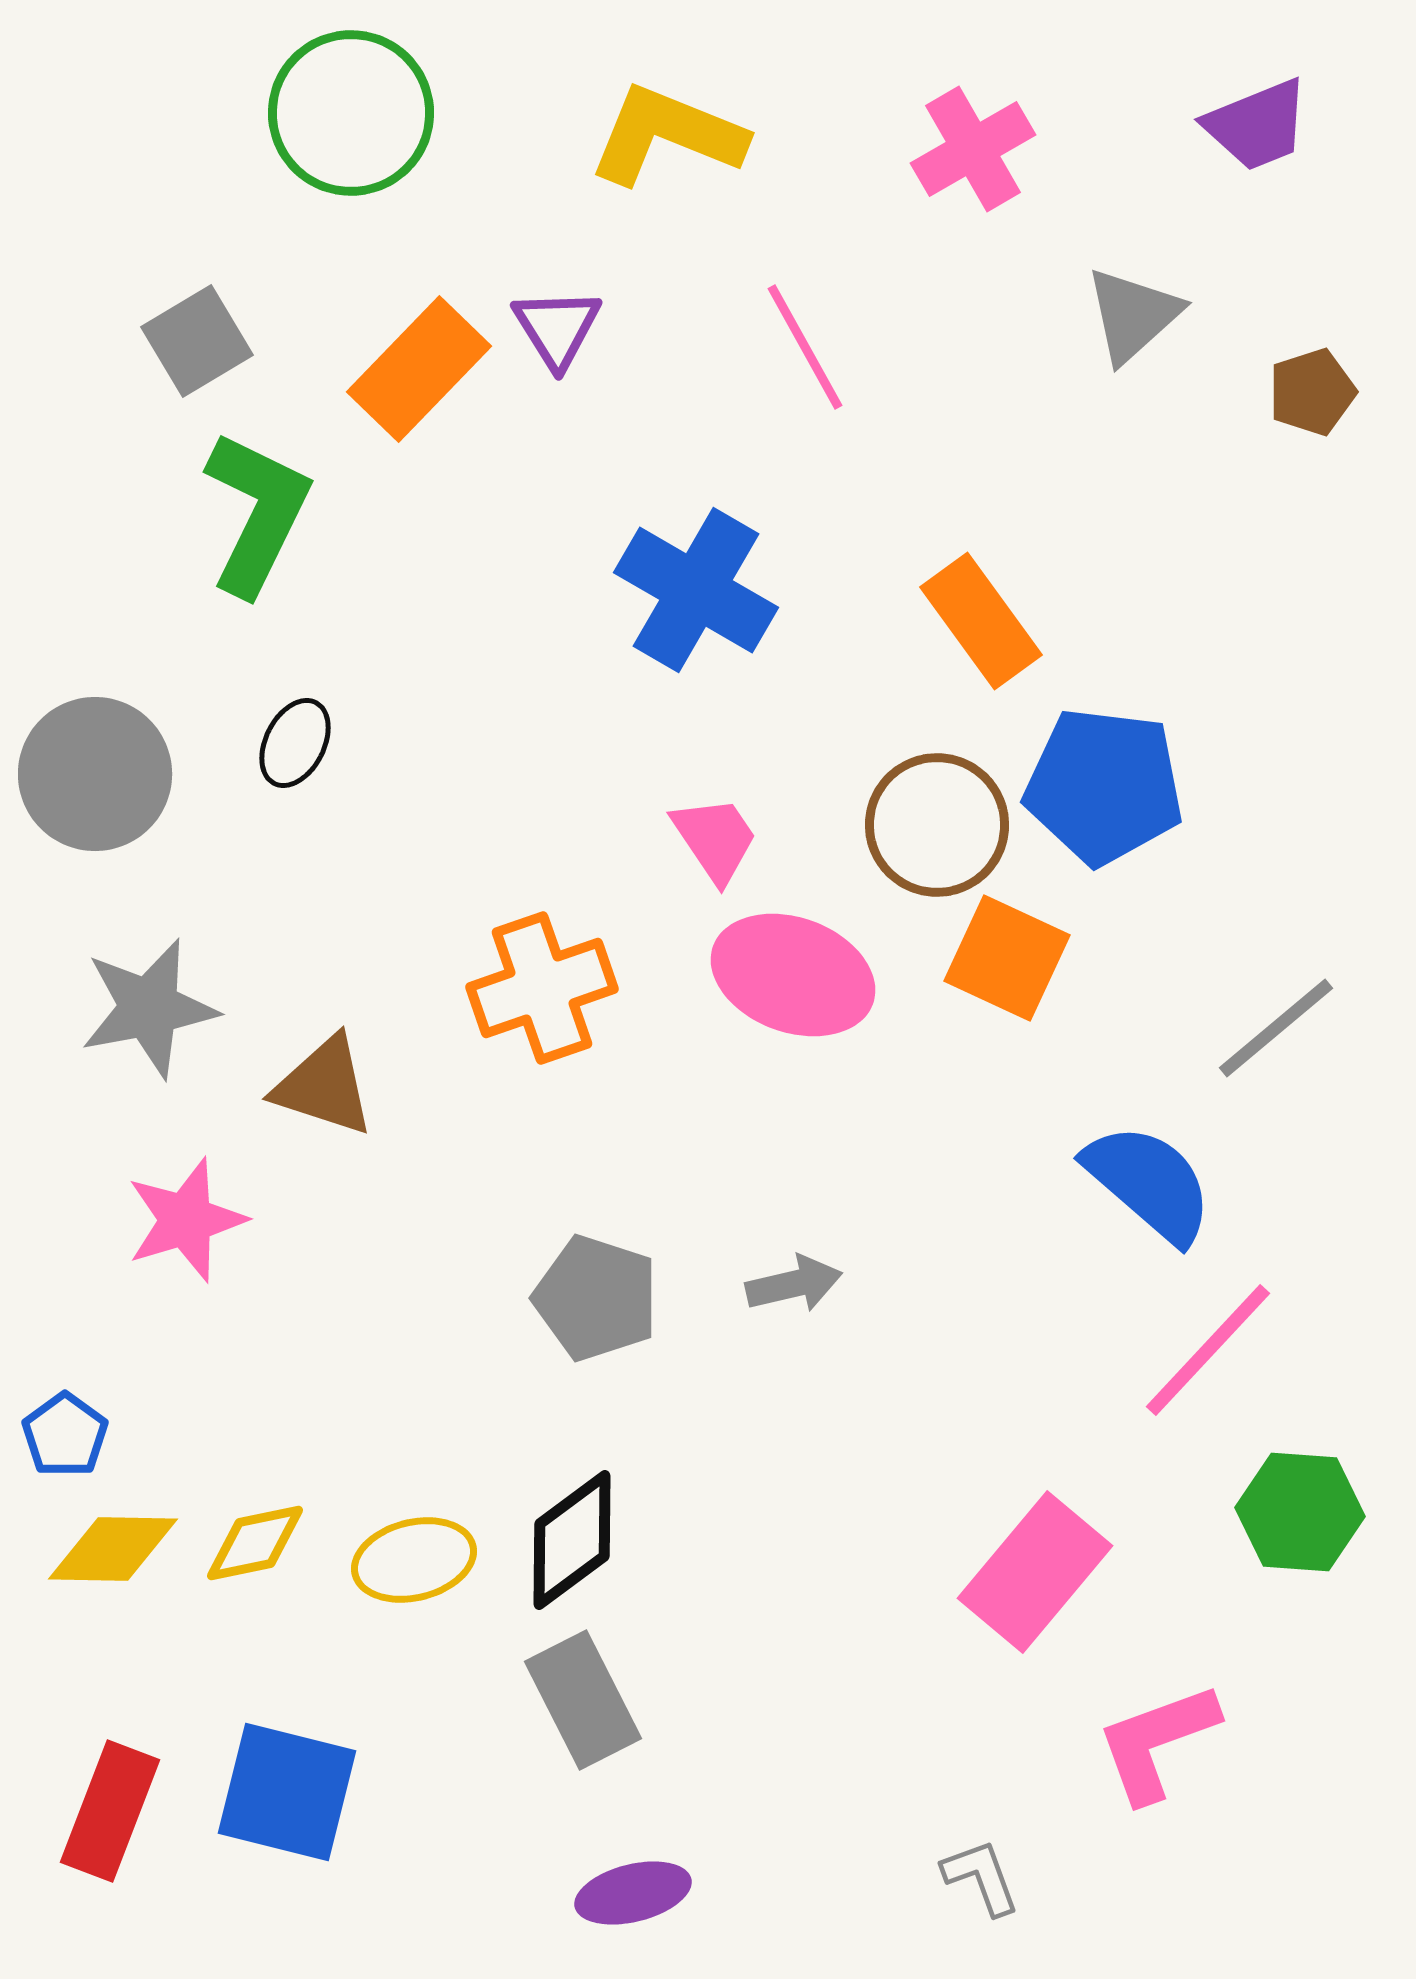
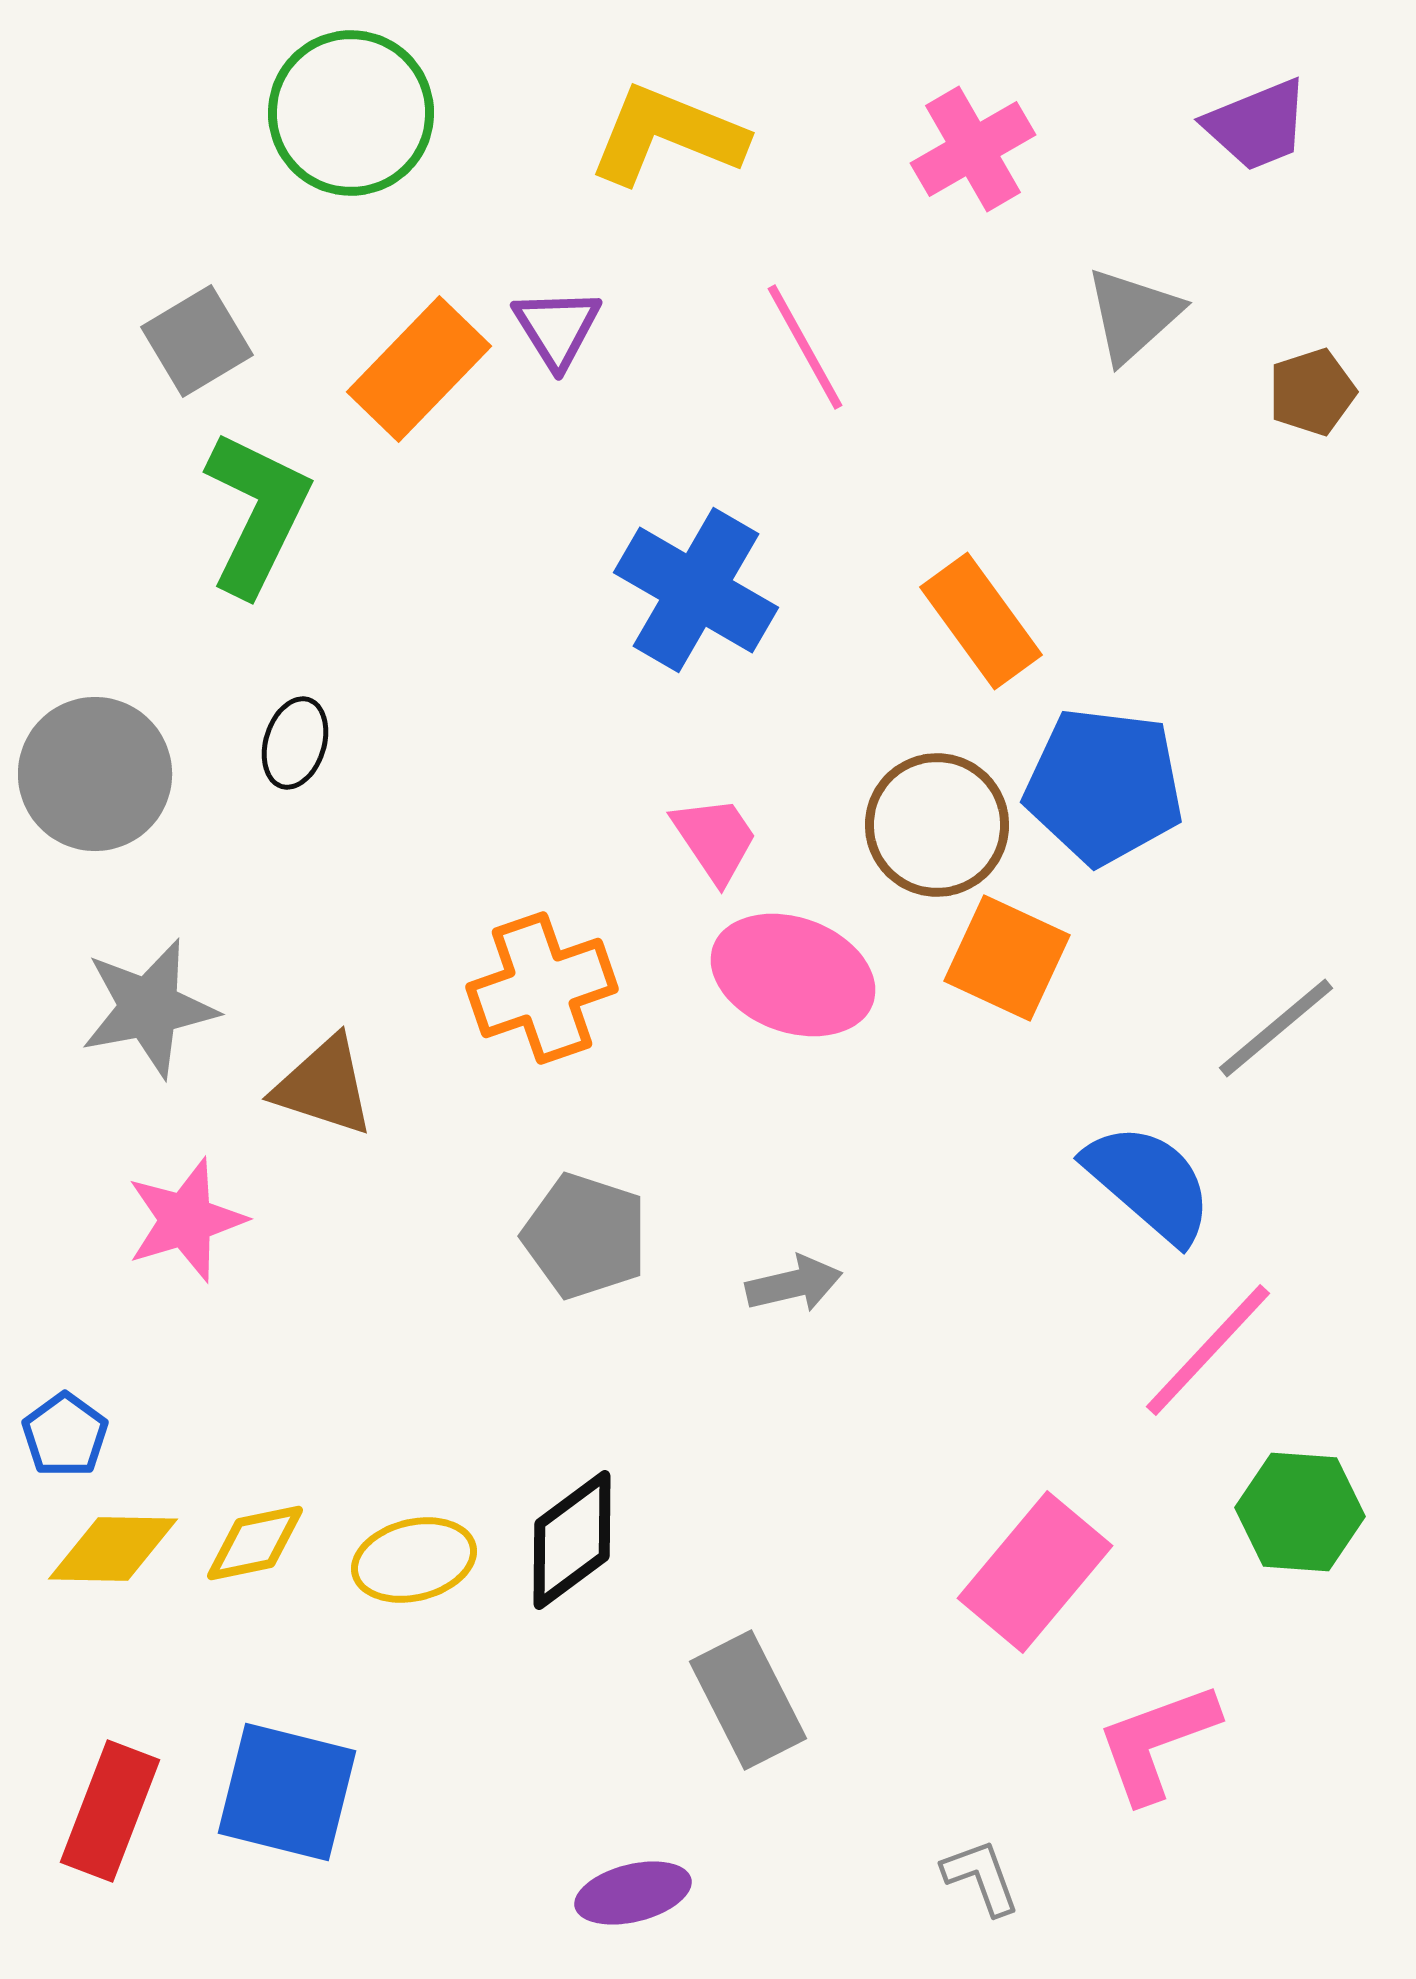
black ellipse at (295, 743): rotated 10 degrees counterclockwise
gray pentagon at (596, 1298): moved 11 px left, 62 px up
gray rectangle at (583, 1700): moved 165 px right
